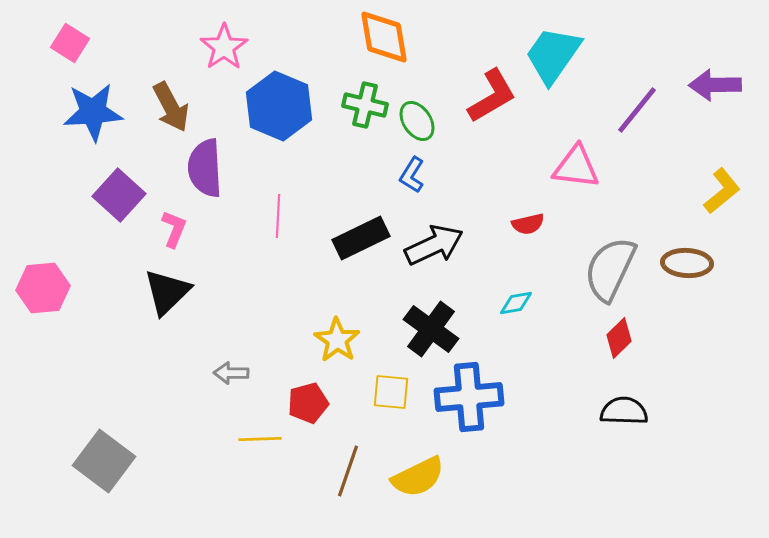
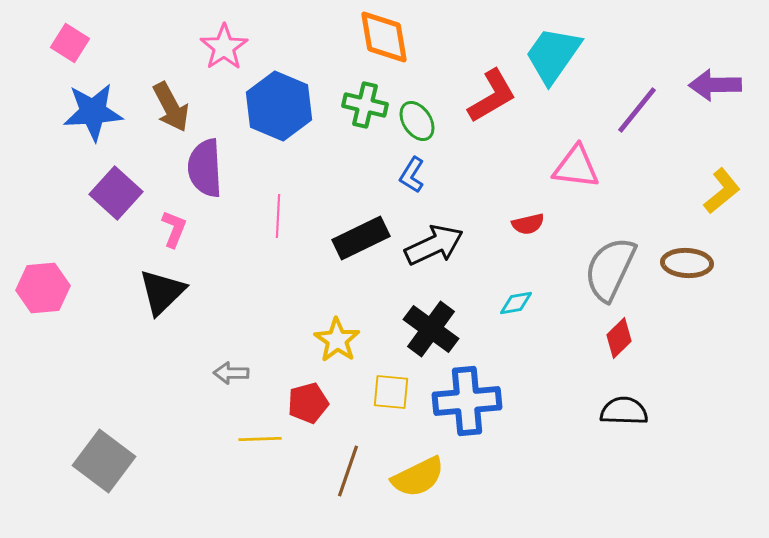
purple square: moved 3 px left, 2 px up
black triangle: moved 5 px left
blue cross: moved 2 px left, 4 px down
